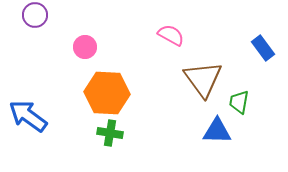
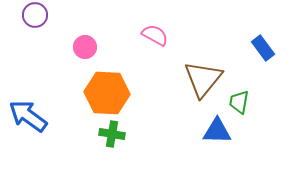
pink semicircle: moved 16 px left
brown triangle: rotated 15 degrees clockwise
green cross: moved 2 px right, 1 px down
